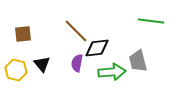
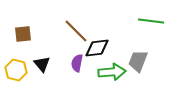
gray trapezoid: rotated 35 degrees clockwise
